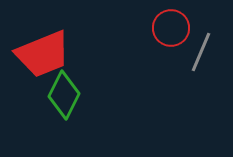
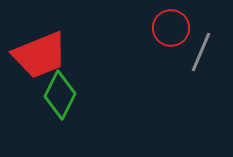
red trapezoid: moved 3 px left, 1 px down
green diamond: moved 4 px left
